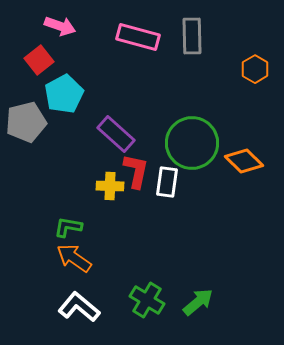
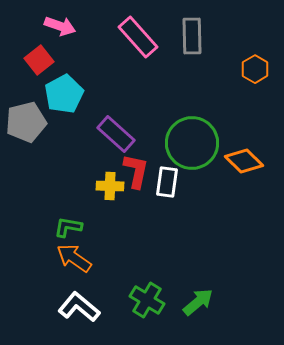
pink rectangle: rotated 33 degrees clockwise
